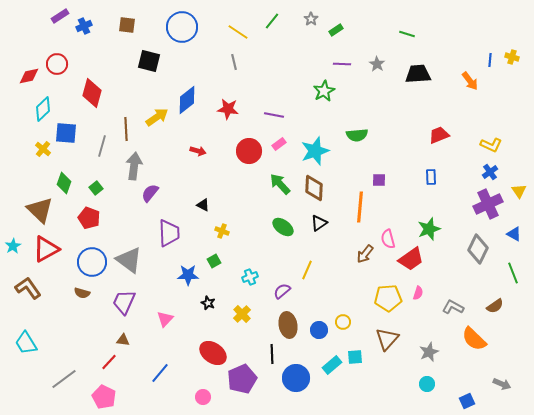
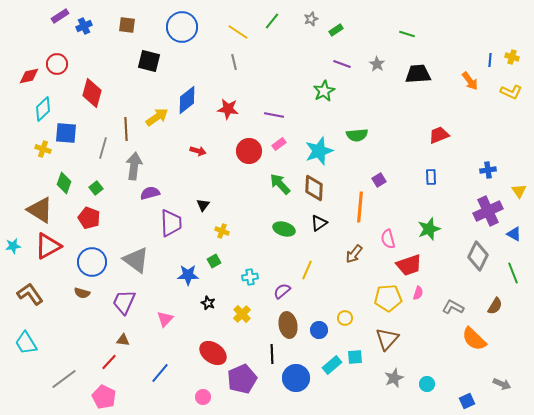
gray star at (311, 19): rotated 16 degrees clockwise
purple line at (342, 64): rotated 18 degrees clockwise
yellow L-shape at (491, 145): moved 20 px right, 53 px up
gray line at (102, 146): moved 1 px right, 2 px down
yellow cross at (43, 149): rotated 21 degrees counterclockwise
cyan star at (315, 151): moved 4 px right
blue cross at (490, 172): moved 2 px left, 2 px up; rotated 28 degrees clockwise
purple square at (379, 180): rotated 32 degrees counterclockwise
purple semicircle at (150, 193): rotated 36 degrees clockwise
purple cross at (488, 204): moved 7 px down
black triangle at (203, 205): rotated 40 degrees clockwise
brown triangle at (40, 210): rotated 12 degrees counterclockwise
green ellipse at (283, 227): moved 1 px right, 2 px down; rotated 20 degrees counterclockwise
purple trapezoid at (169, 233): moved 2 px right, 10 px up
cyan star at (13, 246): rotated 21 degrees clockwise
red triangle at (46, 249): moved 2 px right, 3 px up
gray diamond at (478, 249): moved 7 px down
brown arrow at (365, 254): moved 11 px left
red trapezoid at (411, 259): moved 2 px left, 6 px down; rotated 16 degrees clockwise
gray triangle at (129, 260): moved 7 px right
cyan cross at (250, 277): rotated 14 degrees clockwise
brown L-shape at (28, 288): moved 2 px right, 6 px down
brown semicircle at (495, 306): rotated 24 degrees counterclockwise
yellow circle at (343, 322): moved 2 px right, 4 px up
gray star at (429, 352): moved 35 px left, 26 px down
